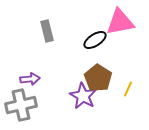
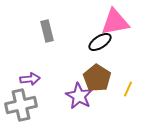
pink triangle: moved 5 px left
black ellipse: moved 5 px right, 2 px down
brown pentagon: moved 1 px left
purple star: moved 4 px left
